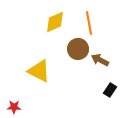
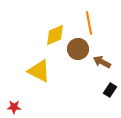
yellow diamond: moved 13 px down
brown arrow: moved 2 px right, 2 px down
